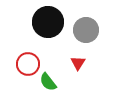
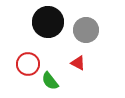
red triangle: rotated 35 degrees counterclockwise
green semicircle: moved 2 px right, 1 px up
